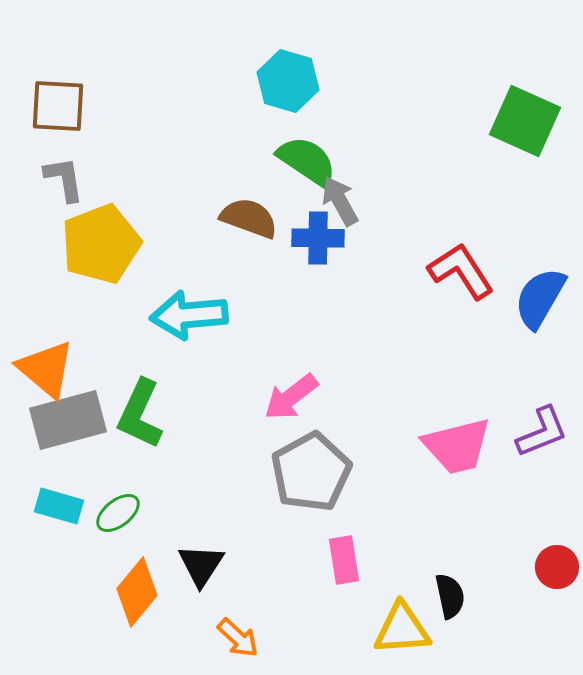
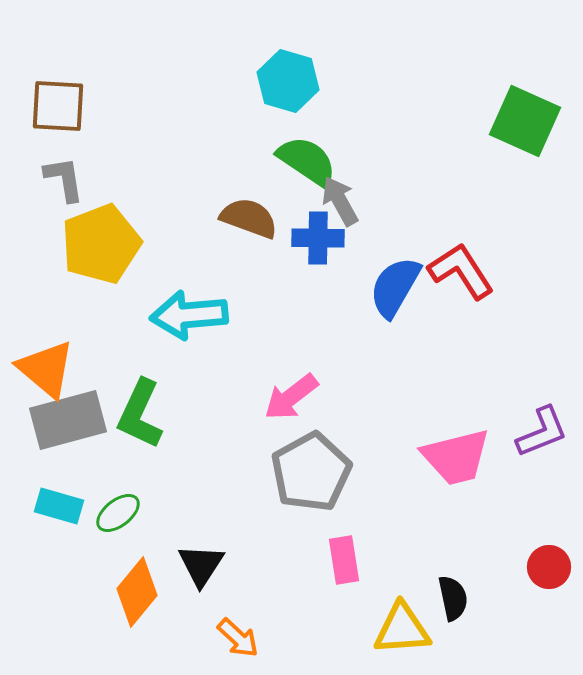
blue semicircle: moved 145 px left, 11 px up
pink trapezoid: moved 1 px left, 11 px down
red circle: moved 8 px left
black semicircle: moved 3 px right, 2 px down
